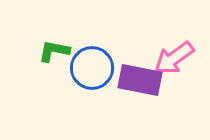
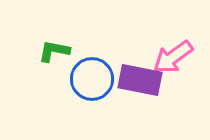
pink arrow: moved 1 px left, 1 px up
blue circle: moved 11 px down
